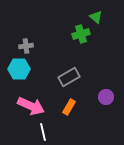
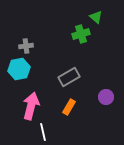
cyan hexagon: rotated 10 degrees counterclockwise
pink arrow: rotated 100 degrees counterclockwise
